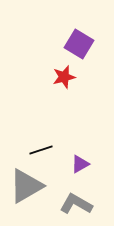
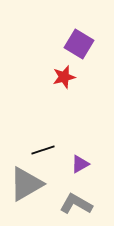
black line: moved 2 px right
gray triangle: moved 2 px up
